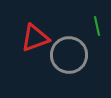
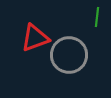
green line: moved 9 px up; rotated 18 degrees clockwise
